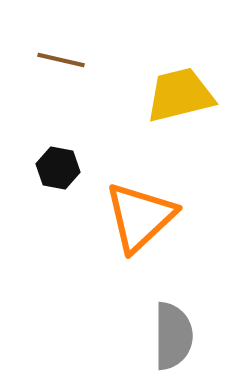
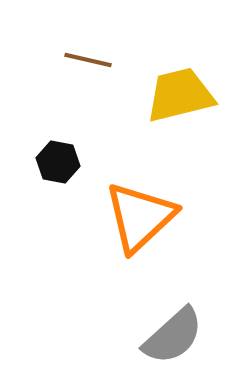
brown line: moved 27 px right
black hexagon: moved 6 px up
gray semicircle: rotated 48 degrees clockwise
